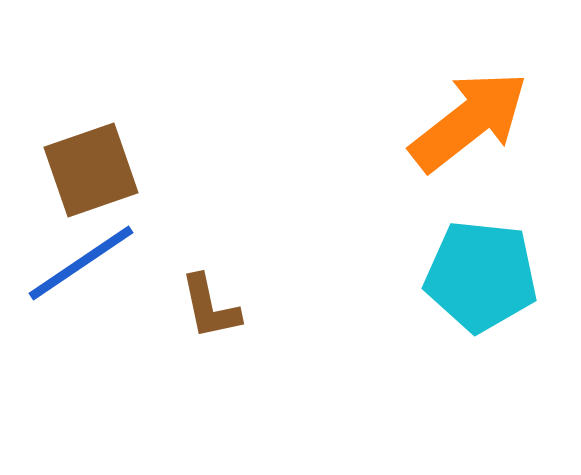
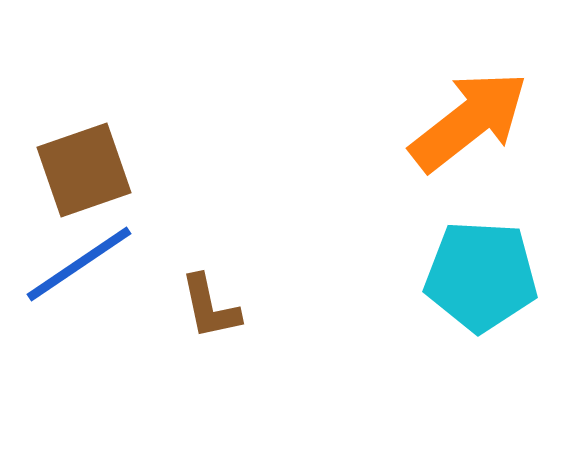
brown square: moved 7 px left
blue line: moved 2 px left, 1 px down
cyan pentagon: rotated 3 degrees counterclockwise
